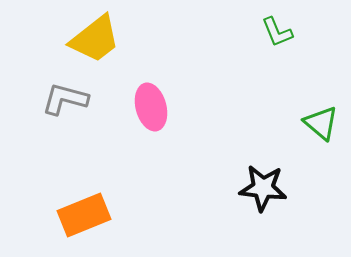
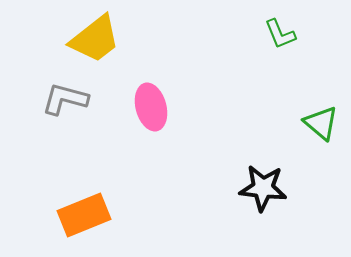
green L-shape: moved 3 px right, 2 px down
